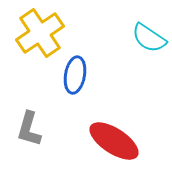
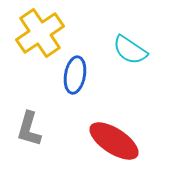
cyan semicircle: moved 19 px left, 12 px down
